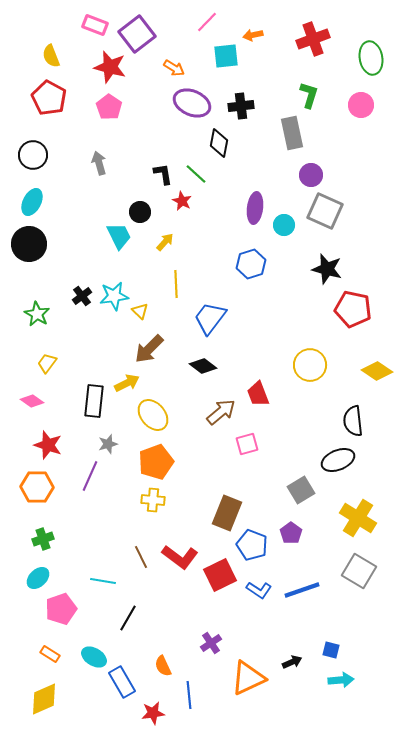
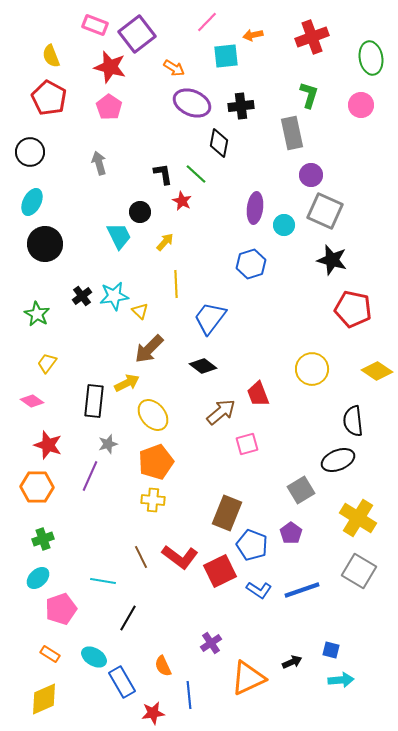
red cross at (313, 39): moved 1 px left, 2 px up
black circle at (33, 155): moved 3 px left, 3 px up
black circle at (29, 244): moved 16 px right
black star at (327, 269): moved 5 px right, 9 px up
yellow circle at (310, 365): moved 2 px right, 4 px down
red square at (220, 575): moved 4 px up
